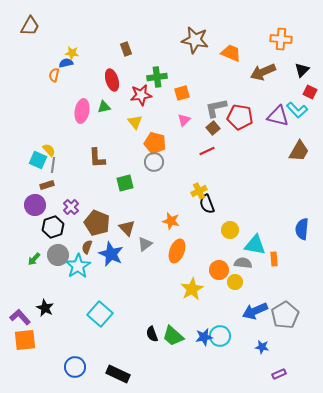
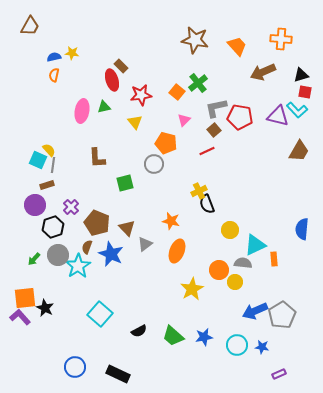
brown rectangle at (126, 49): moved 5 px left, 17 px down; rotated 24 degrees counterclockwise
orange trapezoid at (231, 53): moved 6 px right, 7 px up; rotated 25 degrees clockwise
blue semicircle at (66, 63): moved 12 px left, 6 px up
black triangle at (302, 70): moved 1 px left, 5 px down; rotated 28 degrees clockwise
green cross at (157, 77): moved 41 px right, 6 px down; rotated 30 degrees counterclockwise
red square at (310, 92): moved 5 px left; rotated 16 degrees counterclockwise
orange square at (182, 93): moved 5 px left, 1 px up; rotated 35 degrees counterclockwise
brown square at (213, 128): moved 1 px right, 2 px down
orange pentagon at (155, 143): moved 11 px right
gray circle at (154, 162): moved 2 px down
cyan triangle at (255, 245): rotated 35 degrees counterclockwise
gray pentagon at (285, 315): moved 3 px left
black semicircle at (152, 334): moved 13 px left, 3 px up; rotated 98 degrees counterclockwise
cyan circle at (220, 336): moved 17 px right, 9 px down
orange square at (25, 340): moved 42 px up
